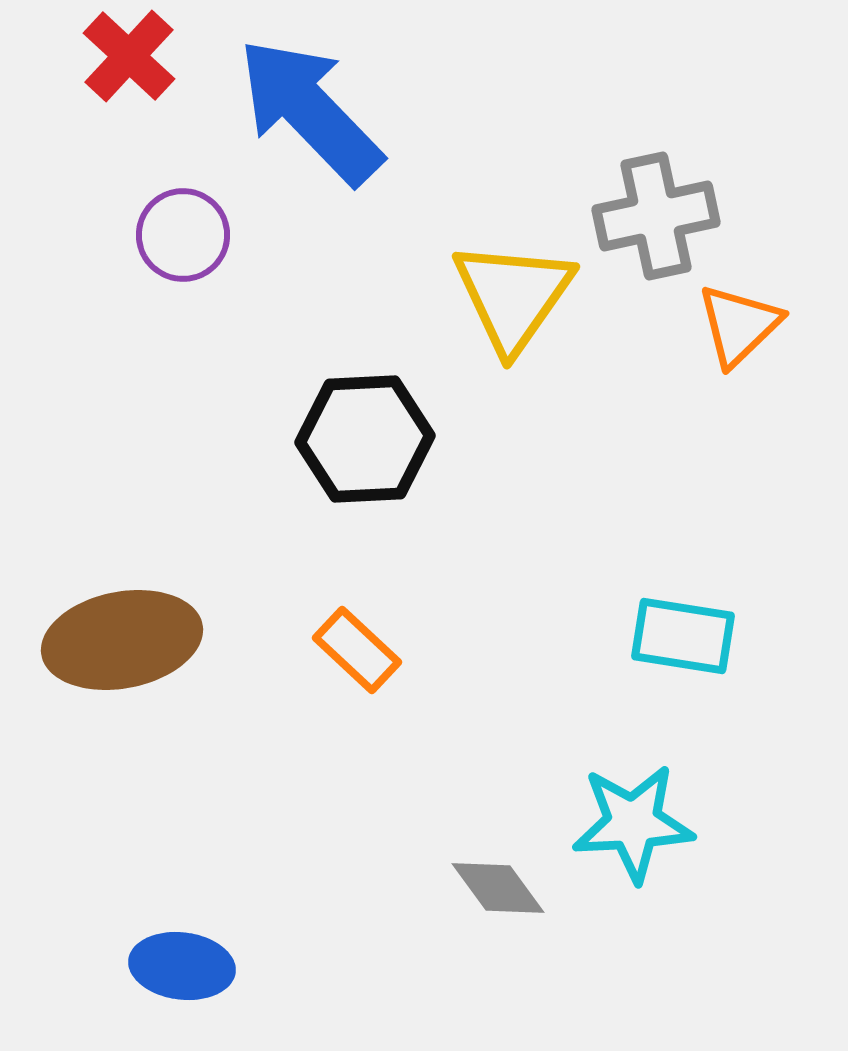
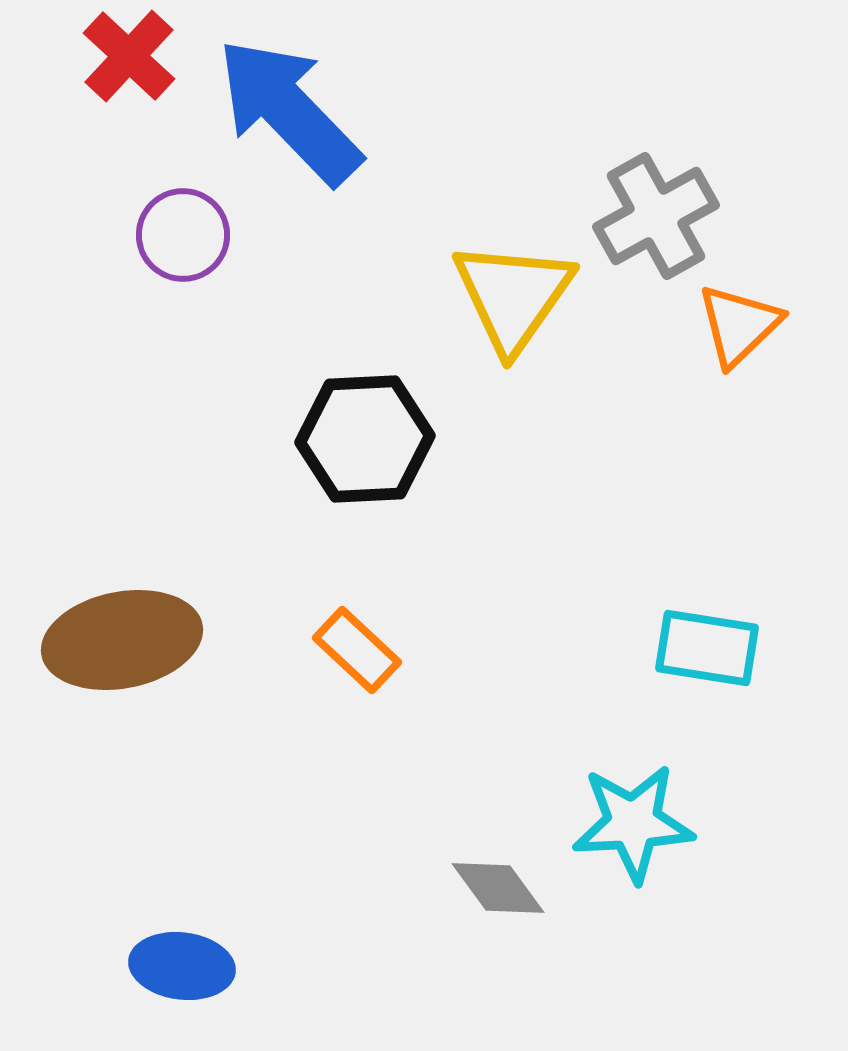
blue arrow: moved 21 px left
gray cross: rotated 17 degrees counterclockwise
cyan rectangle: moved 24 px right, 12 px down
